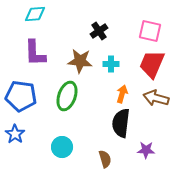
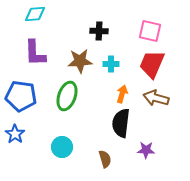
black cross: rotated 36 degrees clockwise
brown star: rotated 10 degrees counterclockwise
